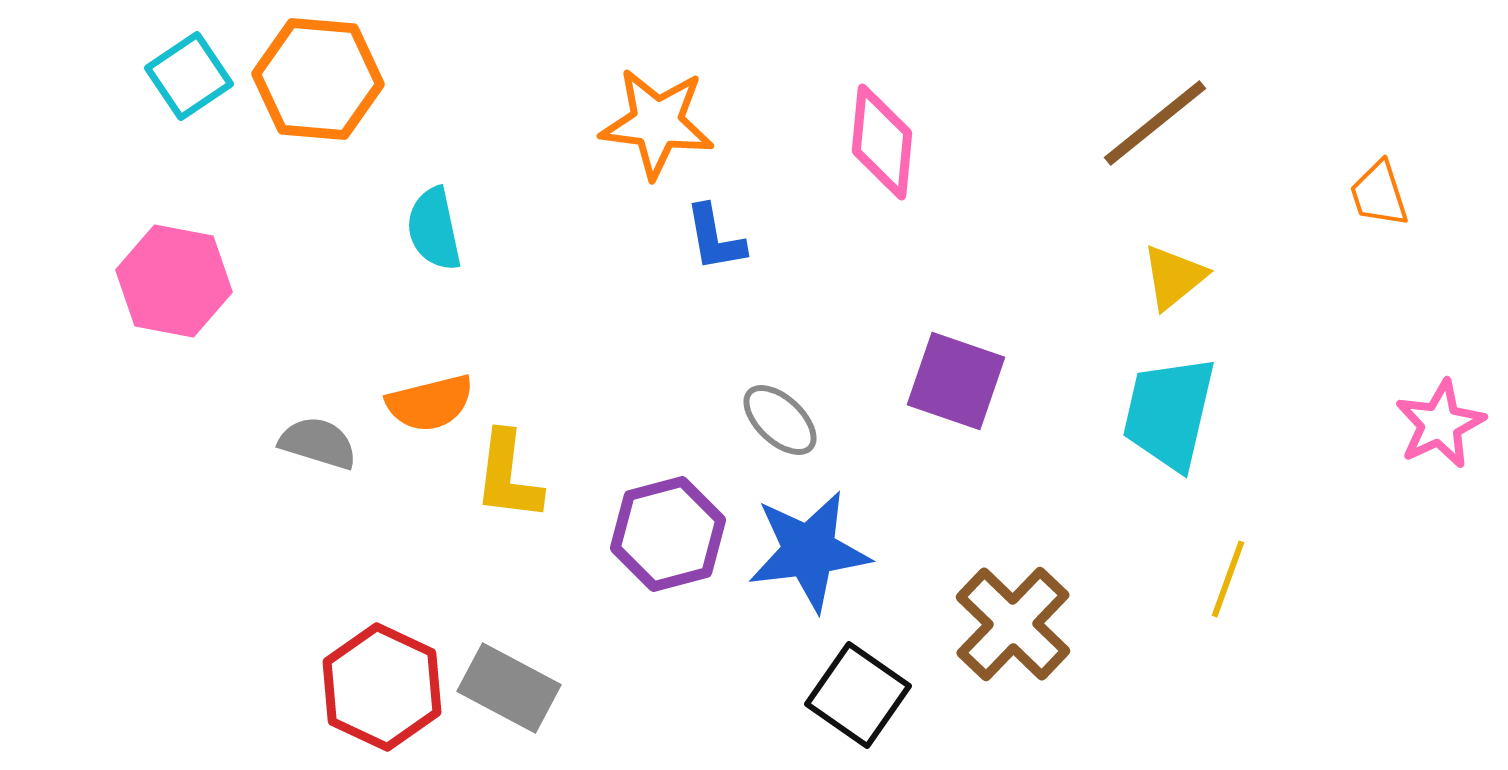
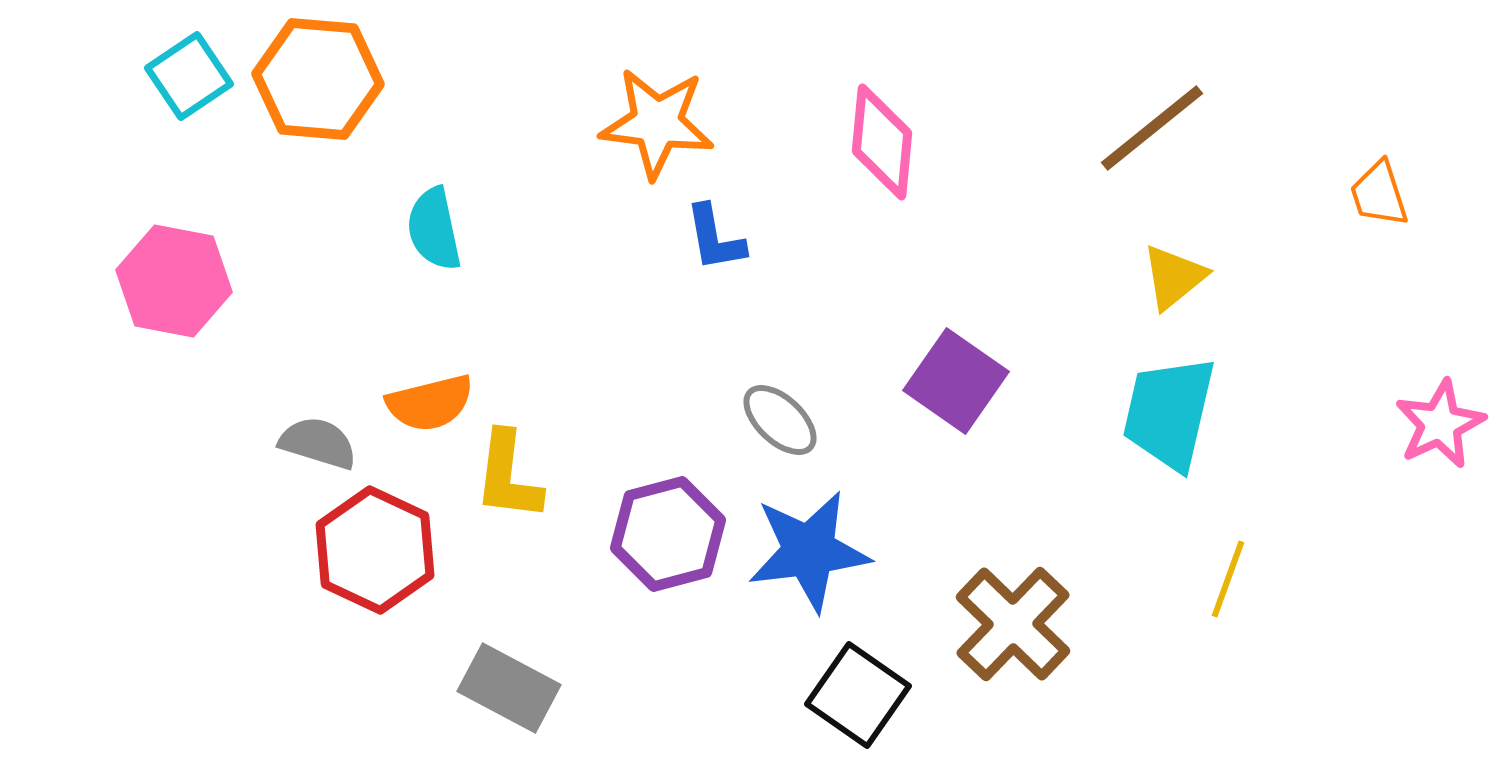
brown line: moved 3 px left, 5 px down
purple square: rotated 16 degrees clockwise
red hexagon: moved 7 px left, 137 px up
